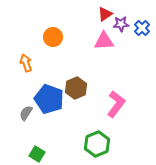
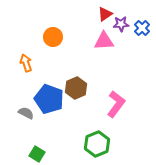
gray semicircle: rotated 84 degrees clockwise
